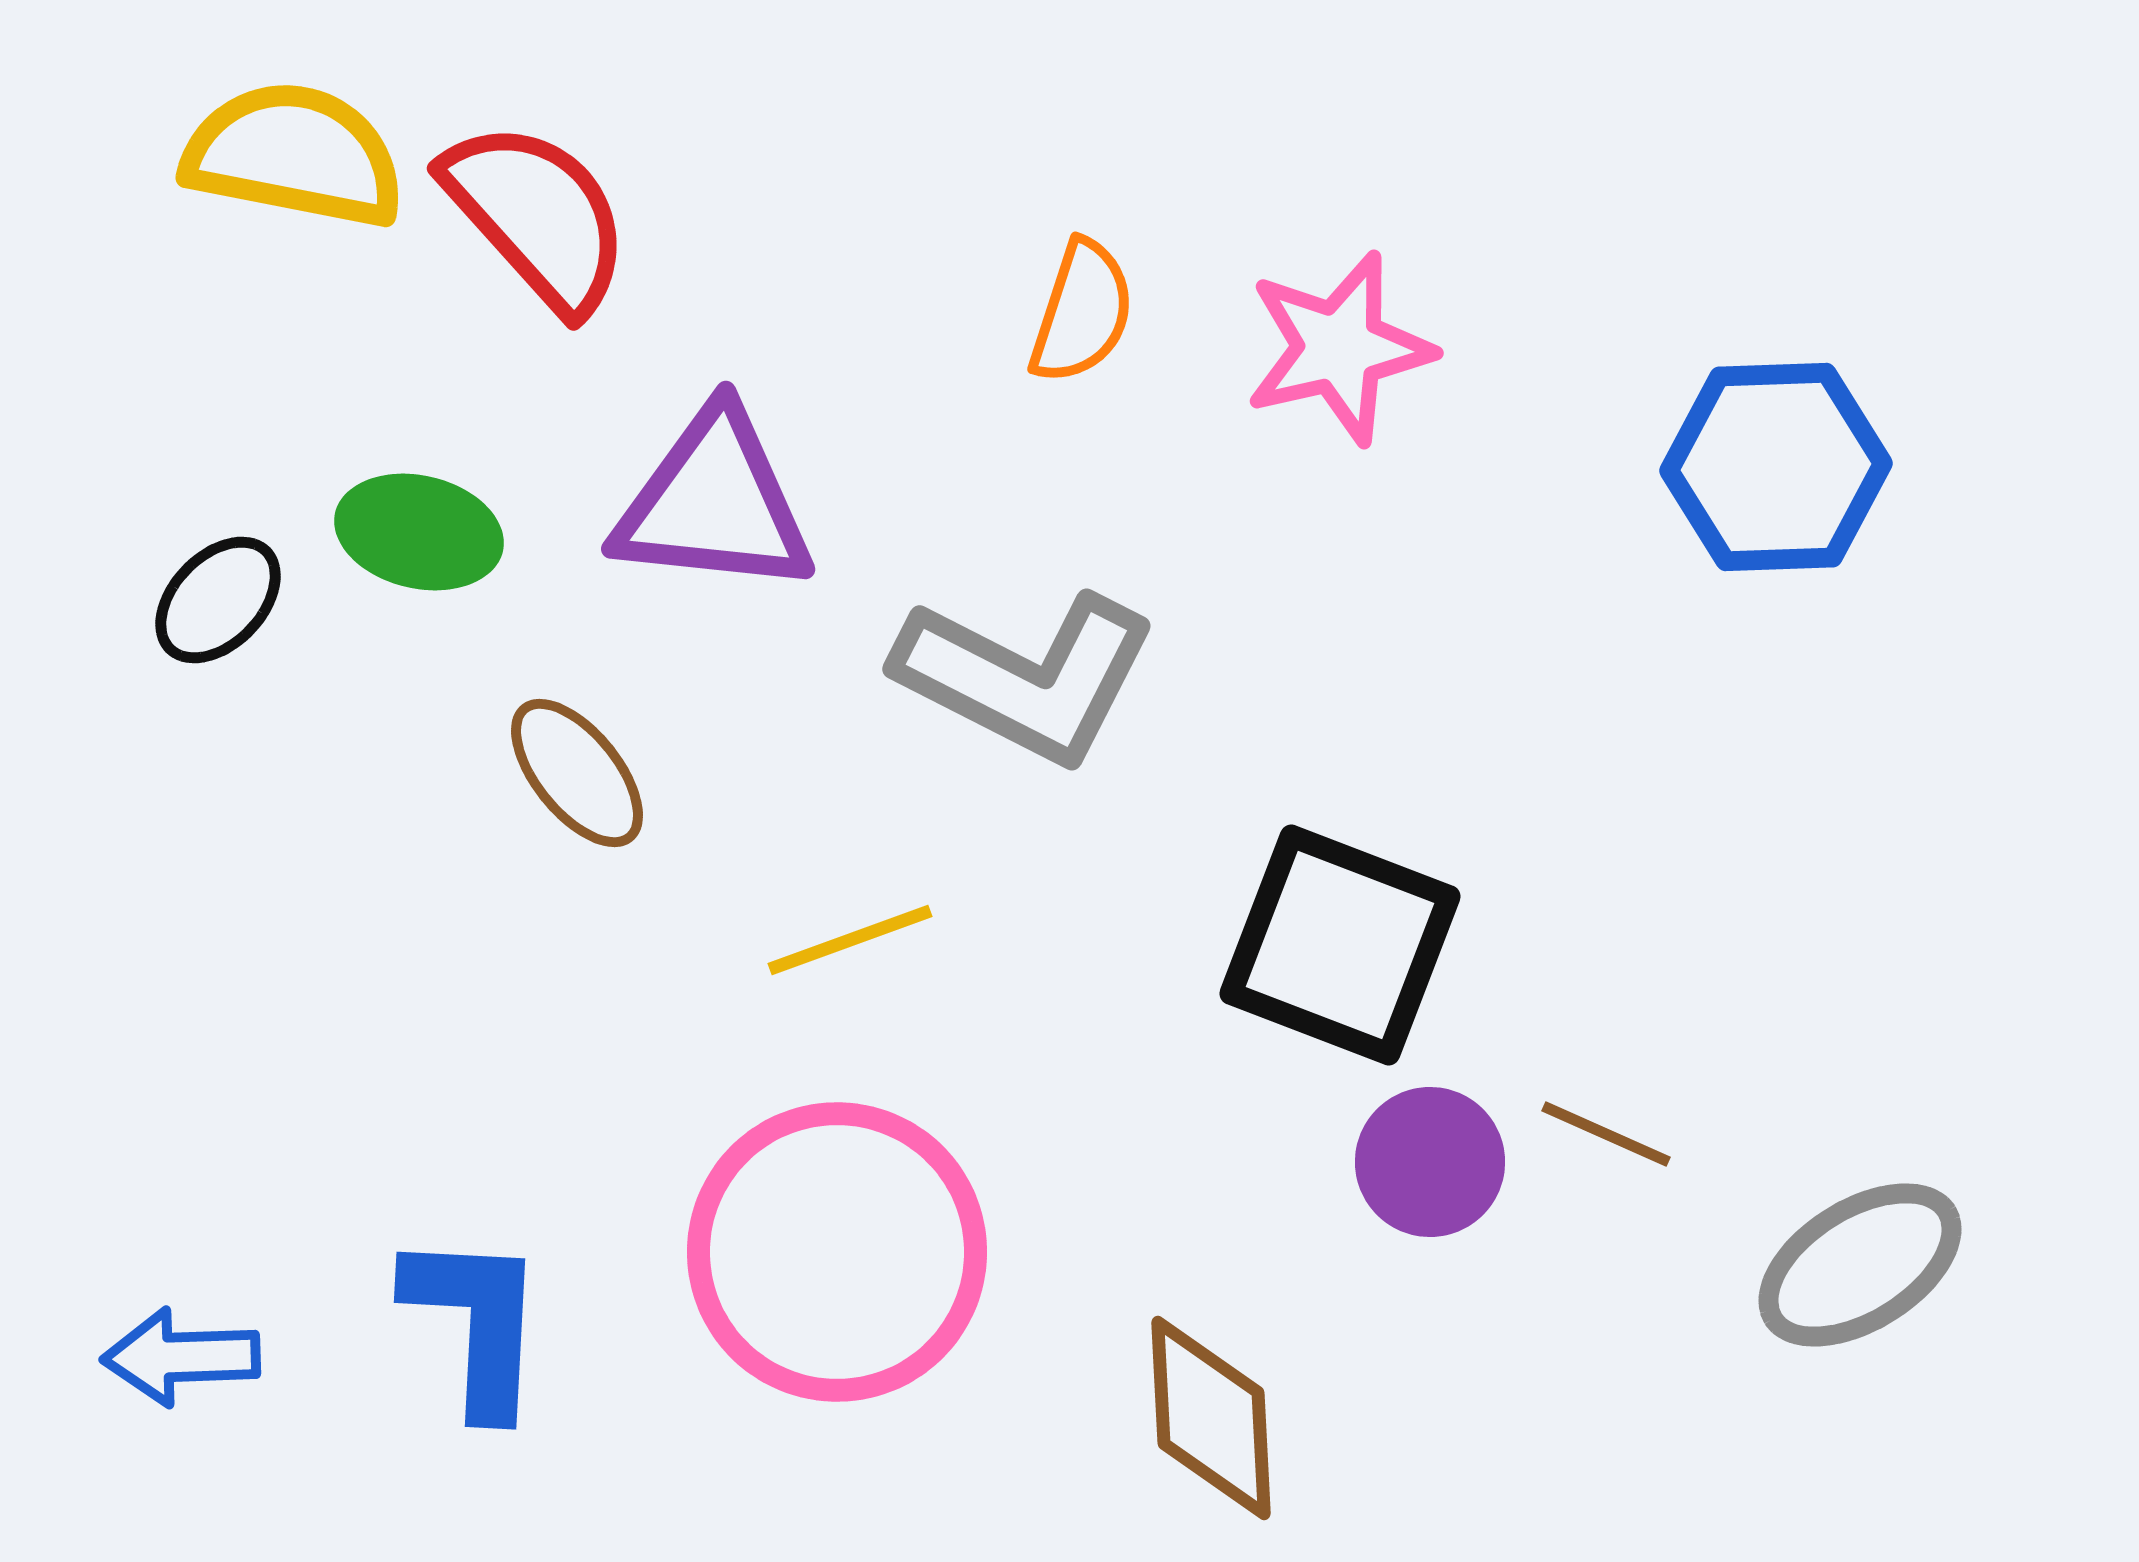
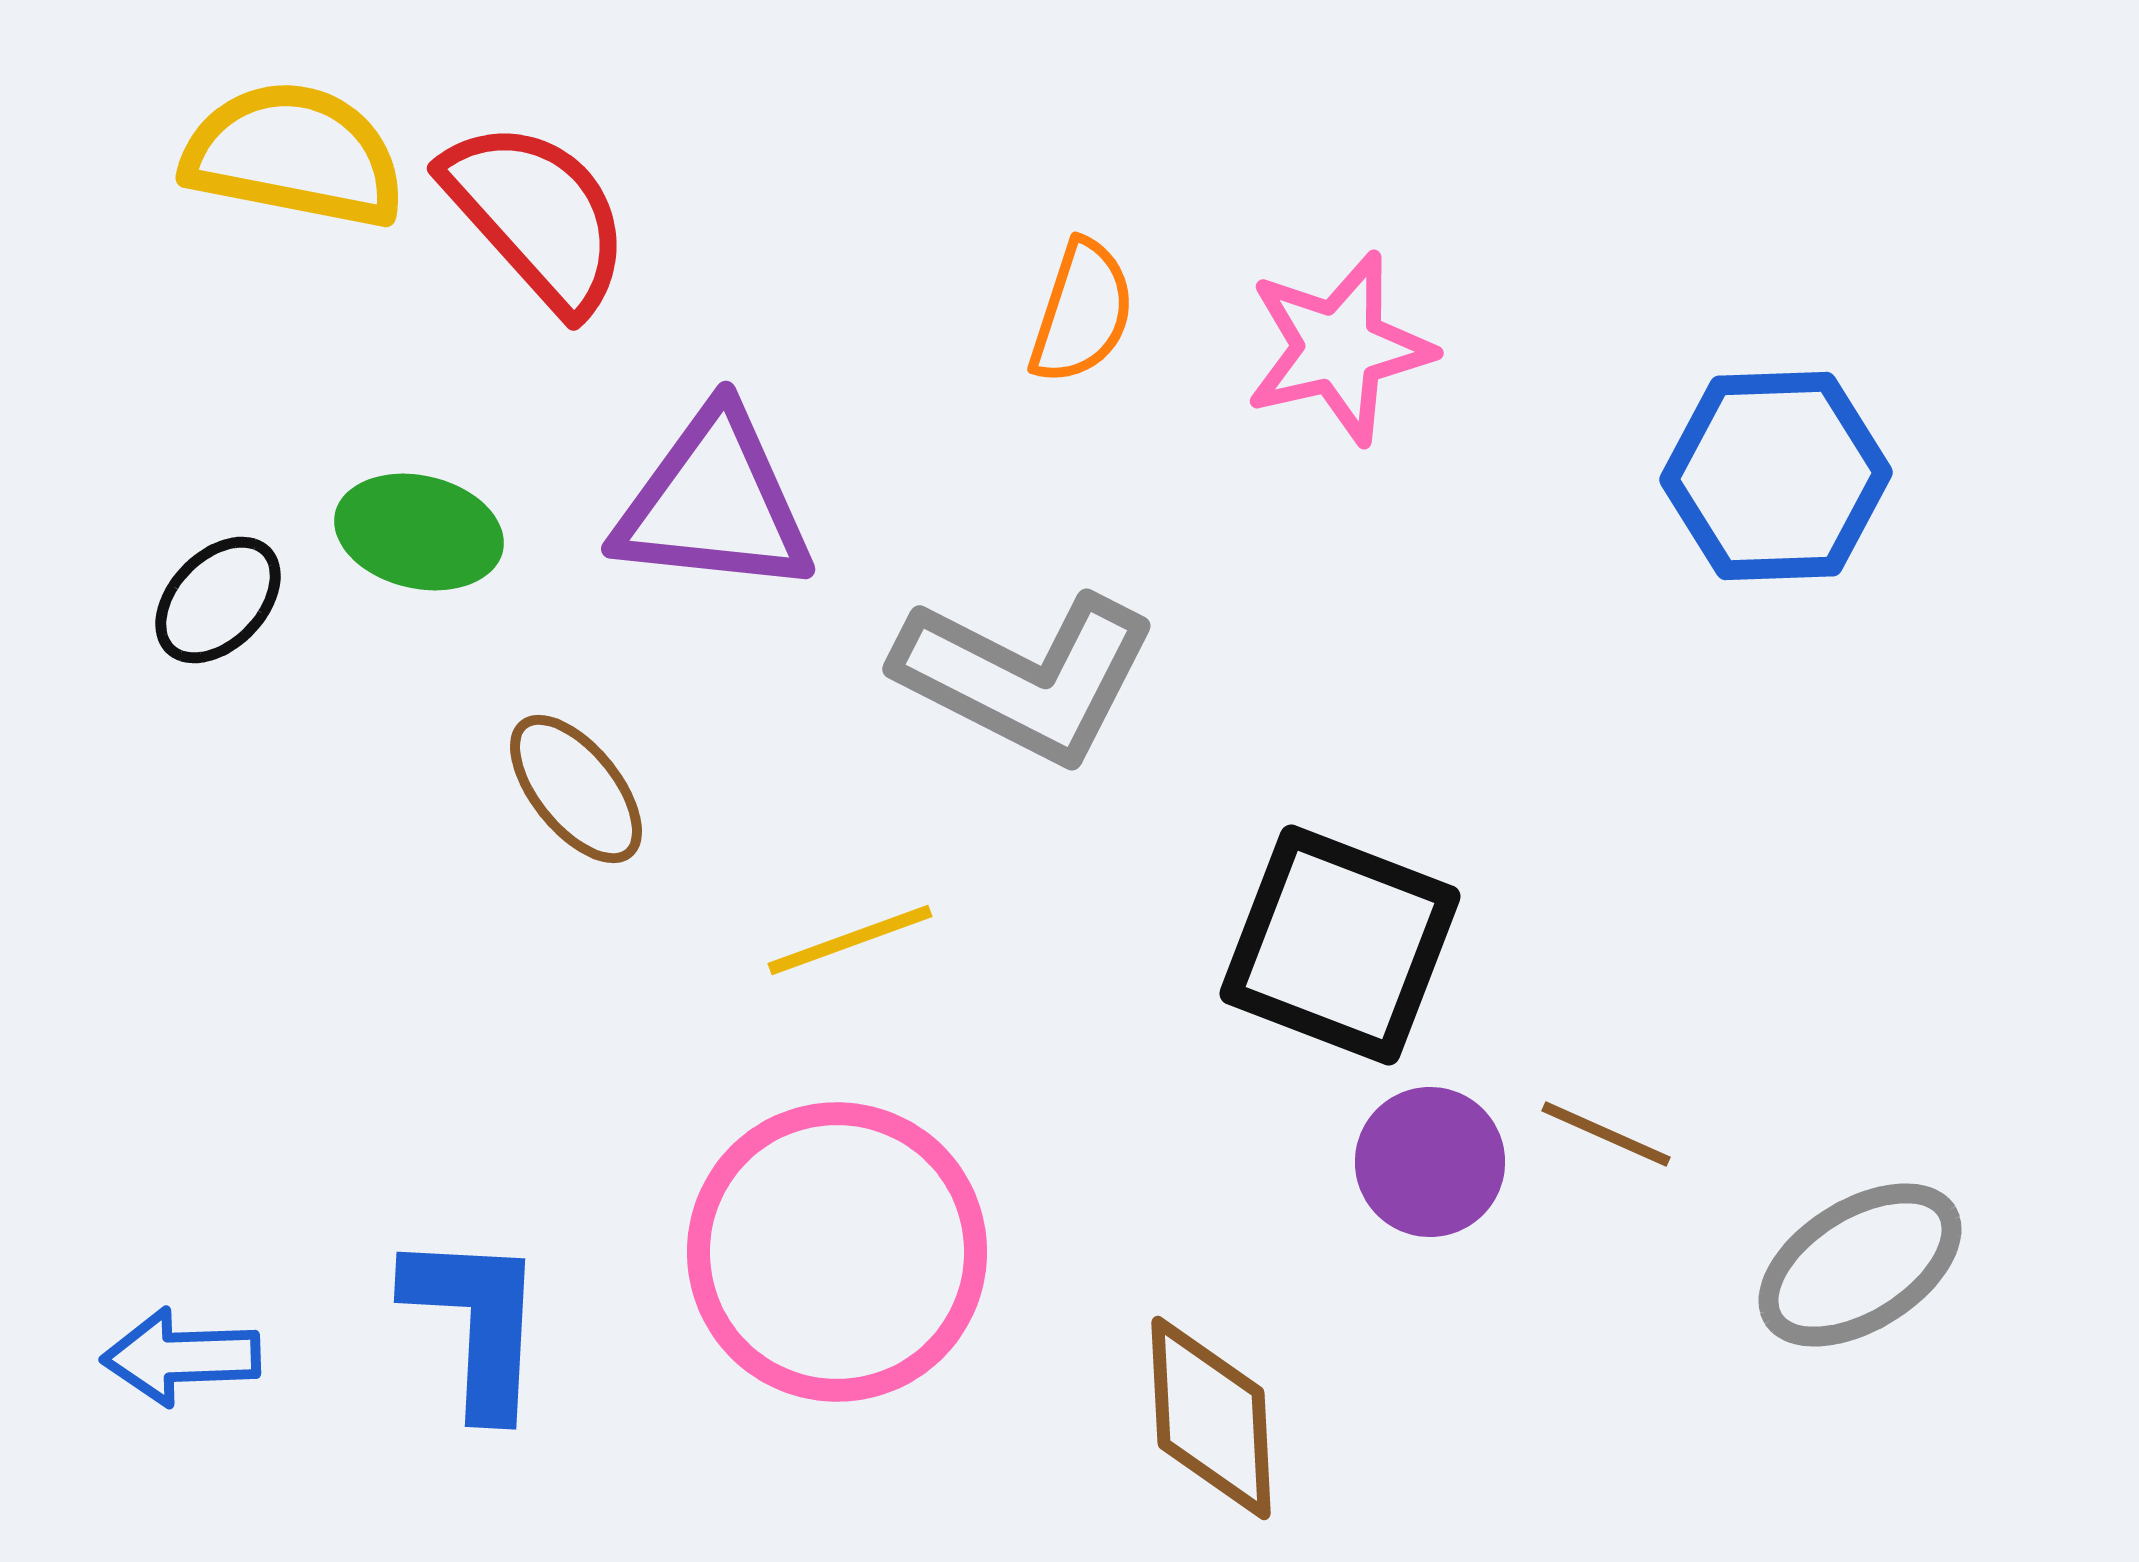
blue hexagon: moved 9 px down
brown ellipse: moved 1 px left, 16 px down
